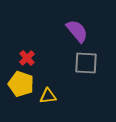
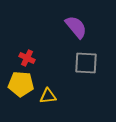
purple semicircle: moved 1 px left, 4 px up
red cross: rotated 21 degrees counterclockwise
yellow pentagon: rotated 15 degrees counterclockwise
